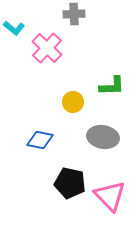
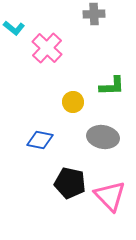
gray cross: moved 20 px right
